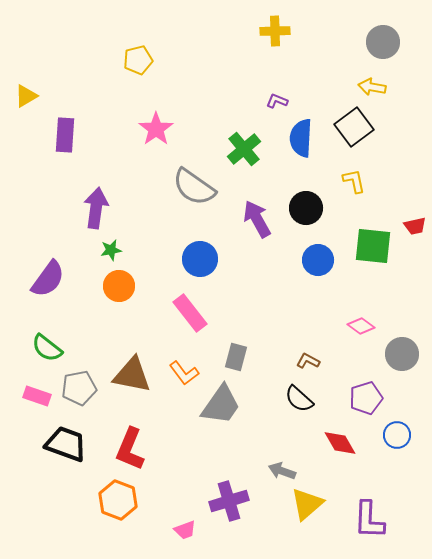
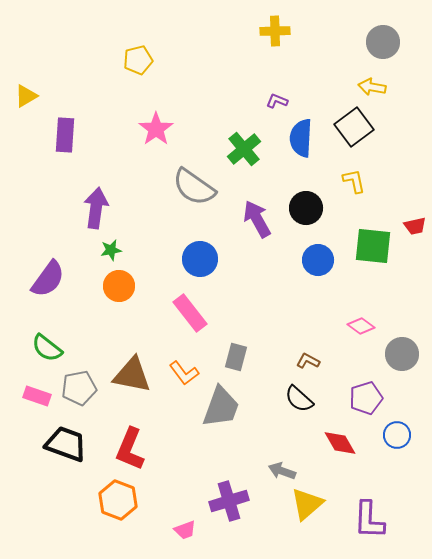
gray trapezoid at (221, 405): moved 2 px down; rotated 15 degrees counterclockwise
